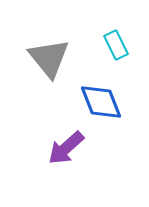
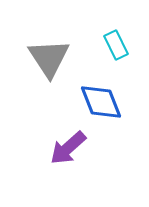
gray triangle: rotated 6 degrees clockwise
purple arrow: moved 2 px right
